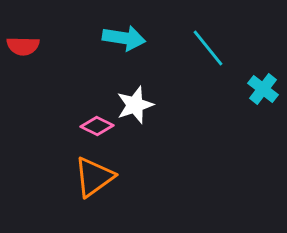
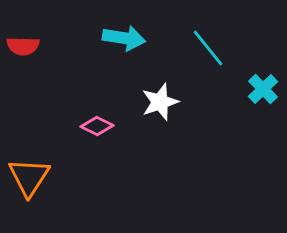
cyan cross: rotated 8 degrees clockwise
white star: moved 25 px right, 3 px up
orange triangle: moved 65 px left; rotated 21 degrees counterclockwise
